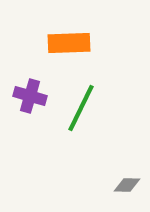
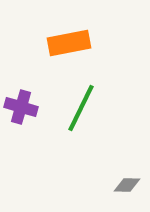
orange rectangle: rotated 9 degrees counterclockwise
purple cross: moved 9 px left, 11 px down
